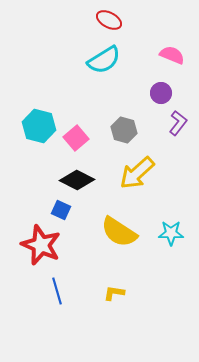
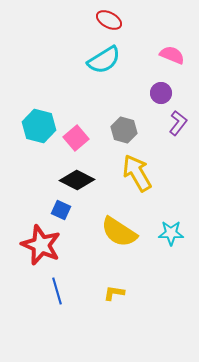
yellow arrow: rotated 102 degrees clockwise
